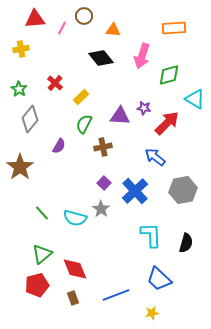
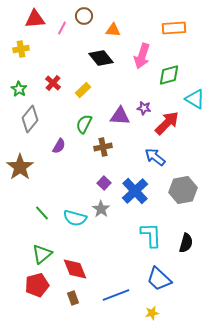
red cross: moved 2 px left
yellow rectangle: moved 2 px right, 7 px up
